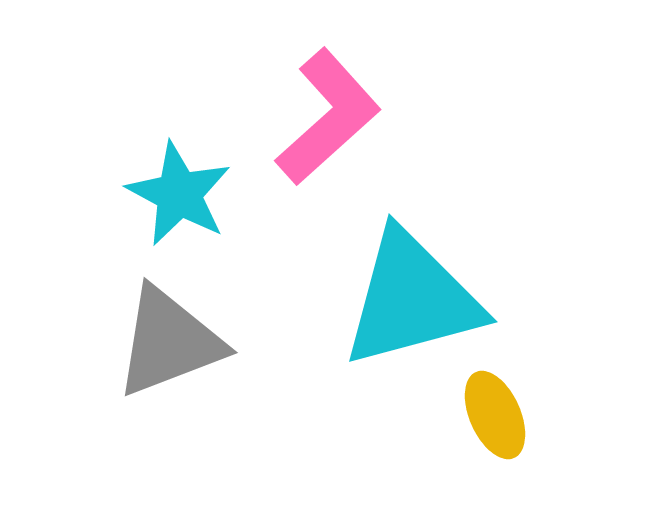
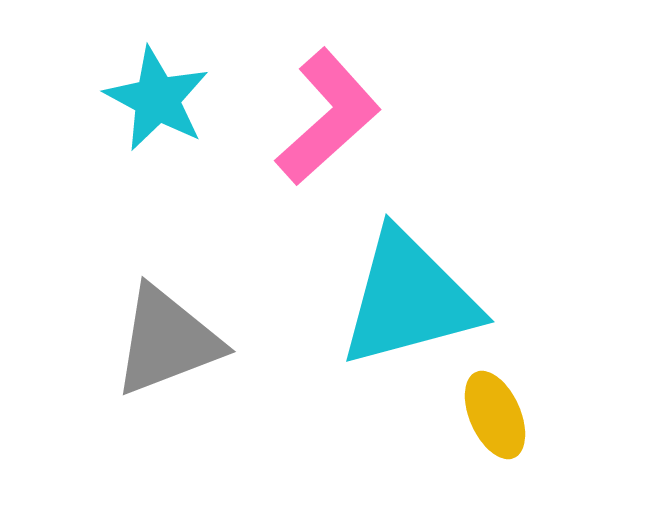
cyan star: moved 22 px left, 95 px up
cyan triangle: moved 3 px left
gray triangle: moved 2 px left, 1 px up
